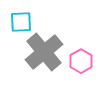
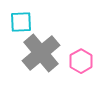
gray cross: moved 3 px left, 1 px down
